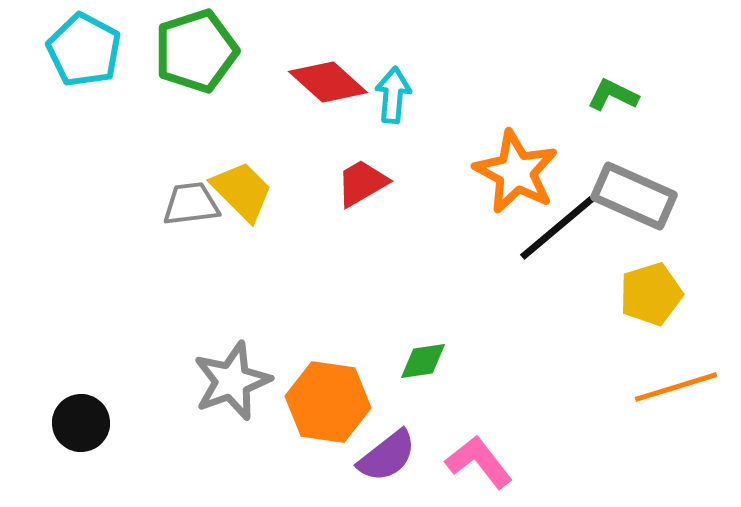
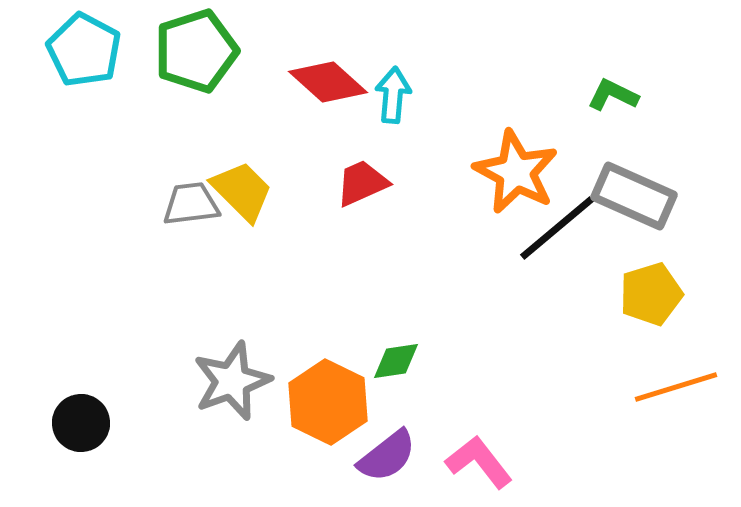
red trapezoid: rotated 6 degrees clockwise
green diamond: moved 27 px left
orange hexagon: rotated 18 degrees clockwise
